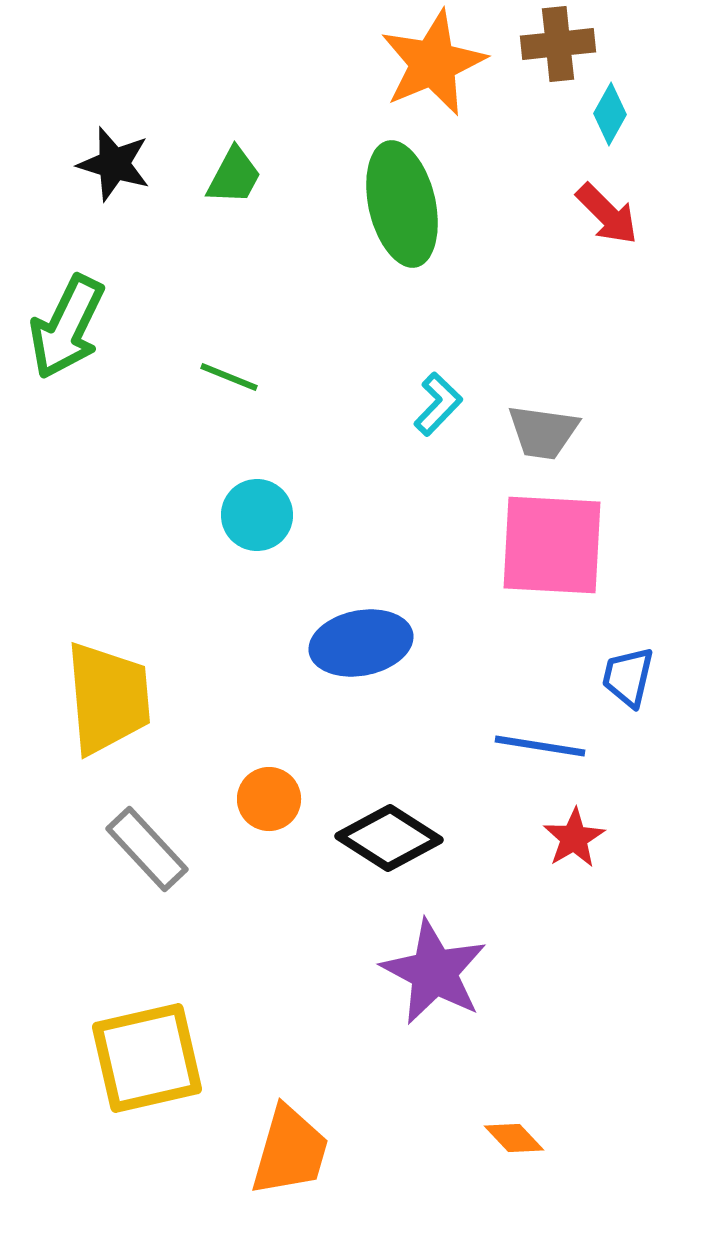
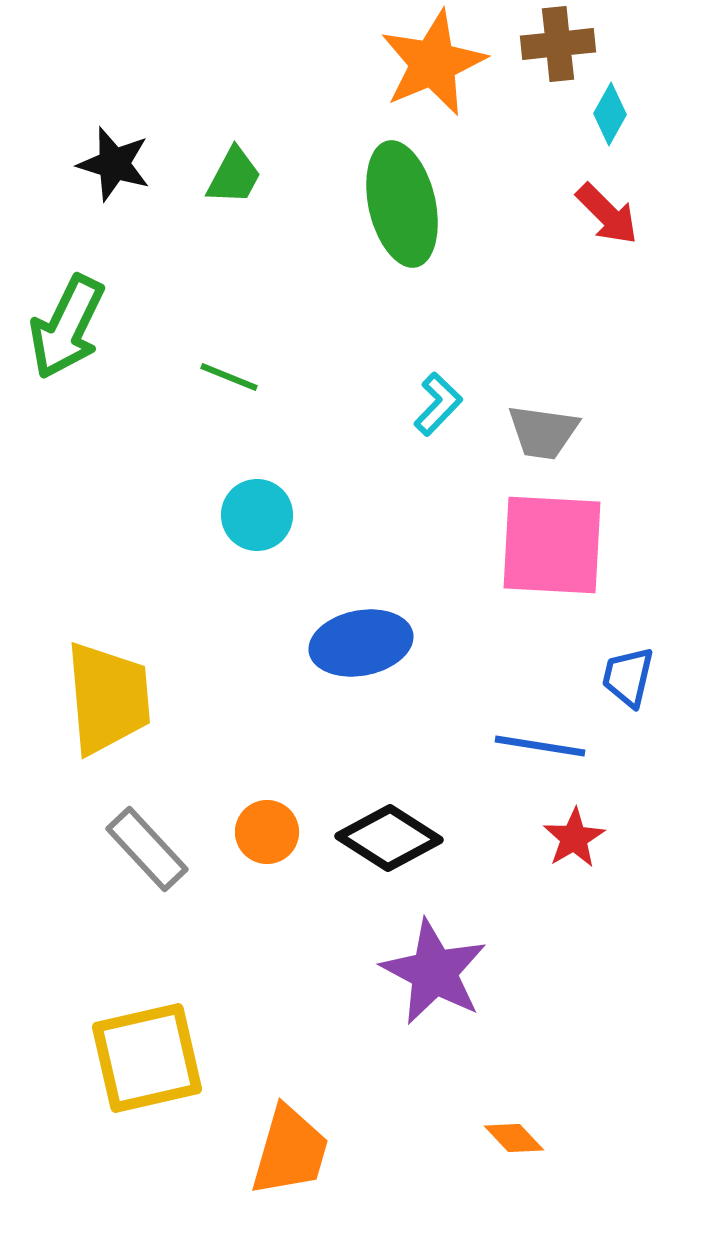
orange circle: moved 2 px left, 33 px down
